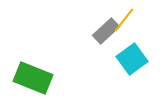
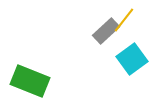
green rectangle: moved 3 px left, 3 px down
